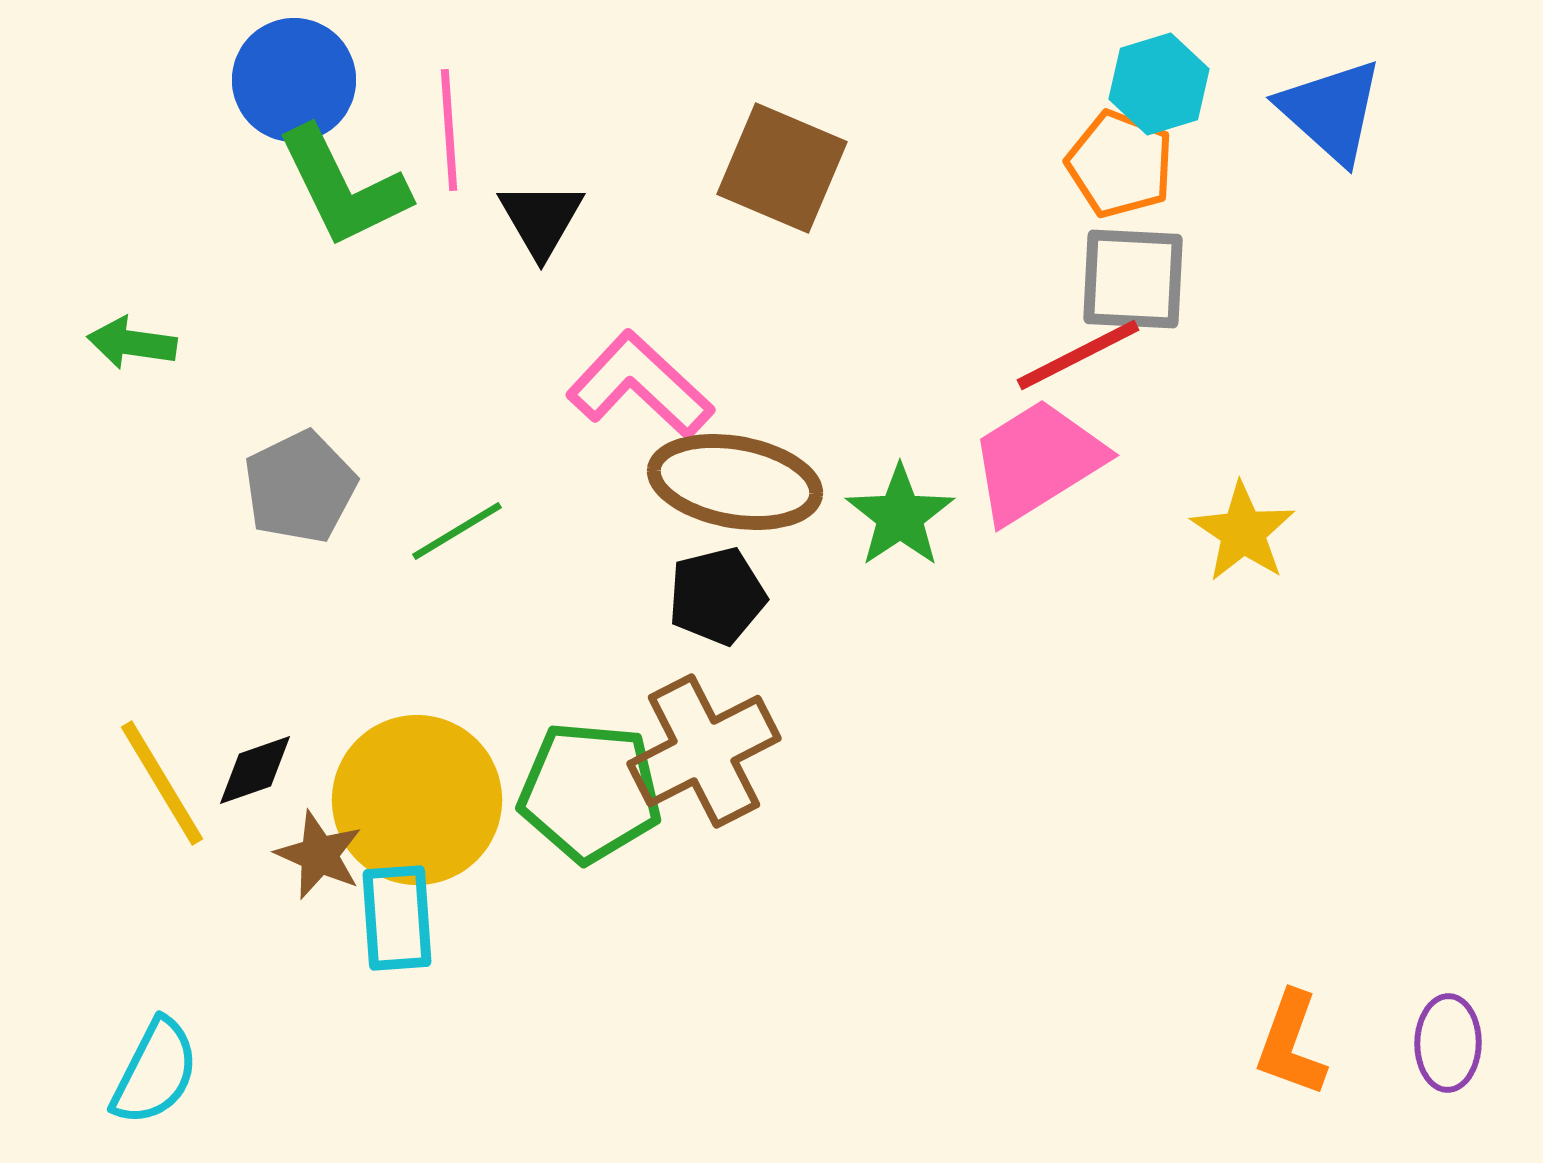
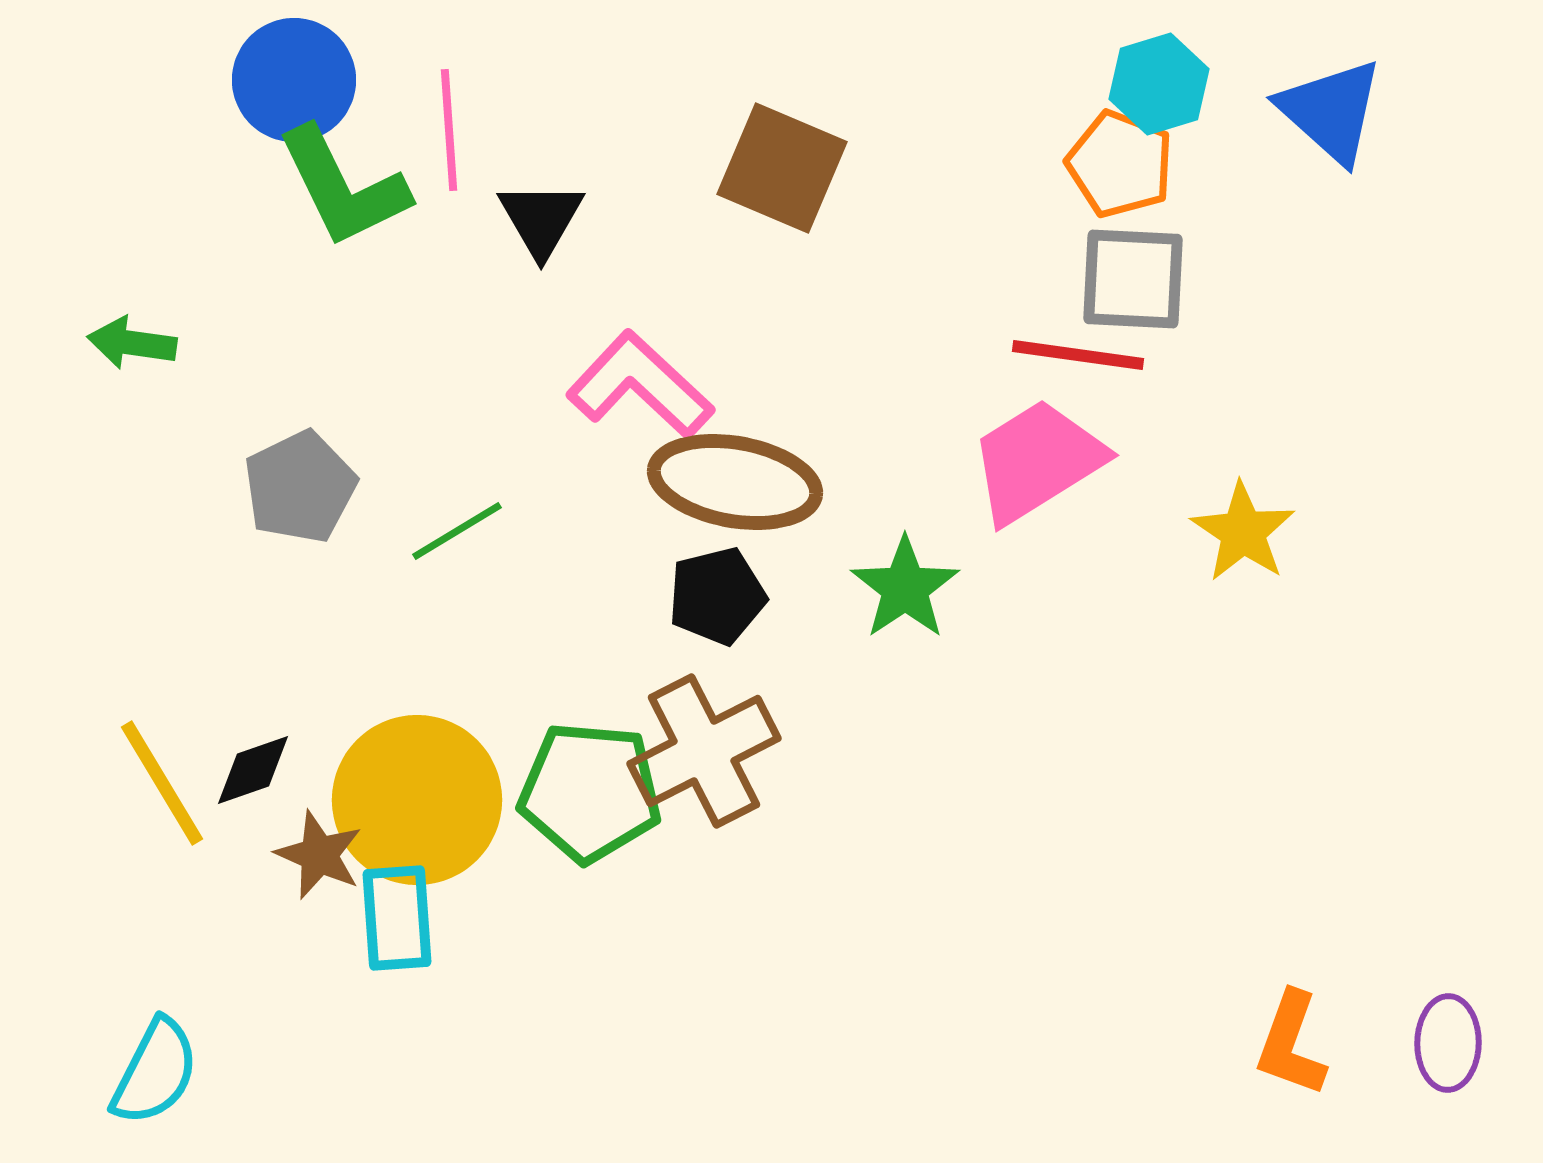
red line: rotated 35 degrees clockwise
green star: moved 5 px right, 72 px down
black diamond: moved 2 px left
